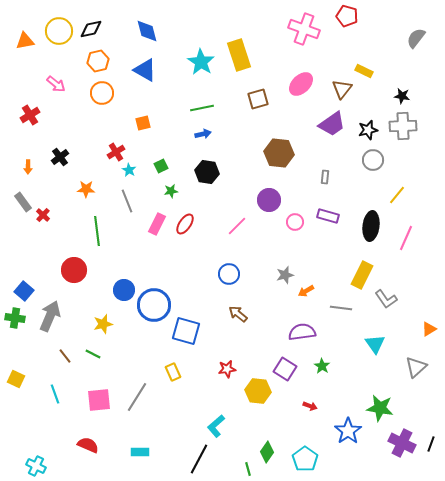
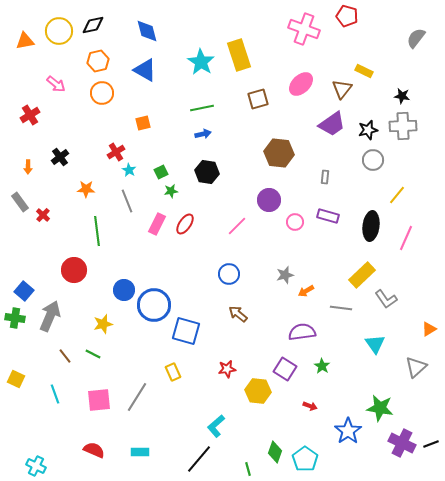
black diamond at (91, 29): moved 2 px right, 4 px up
green square at (161, 166): moved 6 px down
gray rectangle at (23, 202): moved 3 px left
yellow rectangle at (362, 275): rotated 20 degrees clockwise
black line at (431, 444): rotated 49 degrees clockwise
red semicircle at (88, 445): moved 6 px right, 5 px down
green diamond at (267, 452): moved 8 px right; rotated 15 degrees counterclockwise
black line at (199, 459): rotated 12 degrees clockwise
